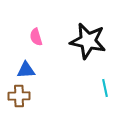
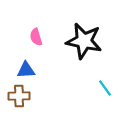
black star: moved 4 px left
cyan line: rotated 24 degrees counterclockwise
